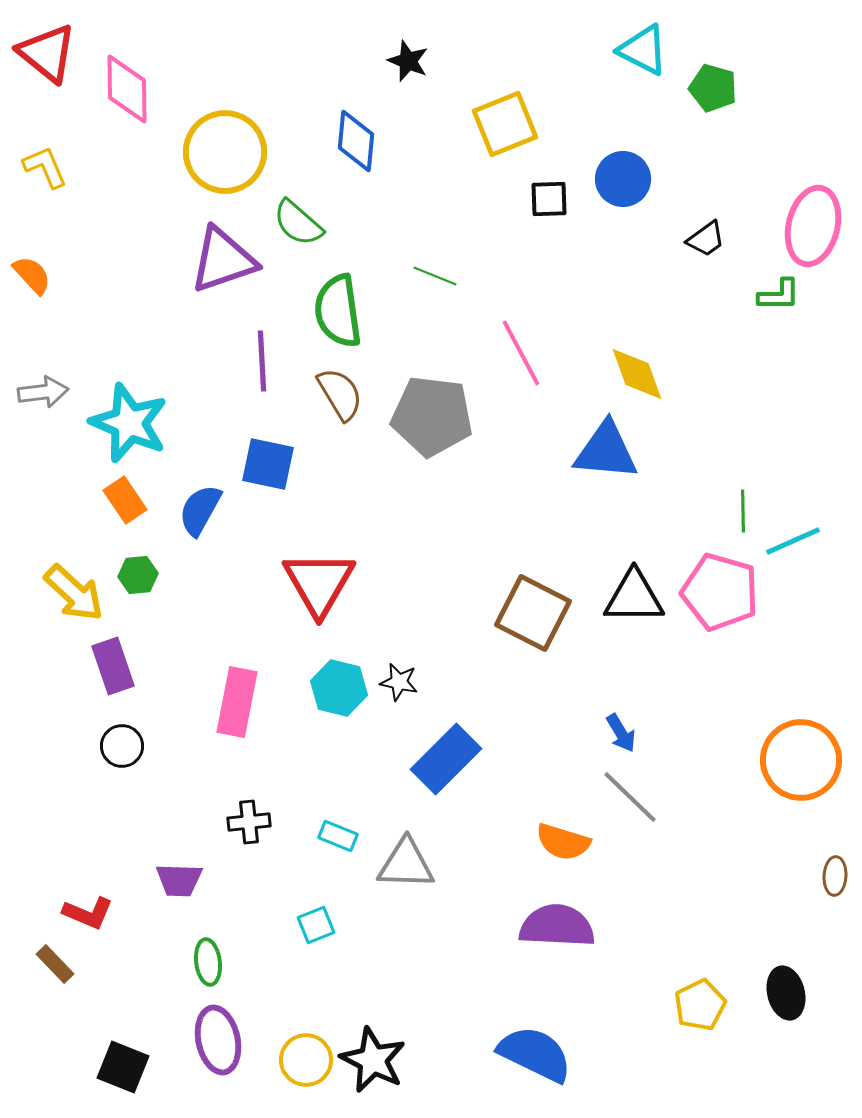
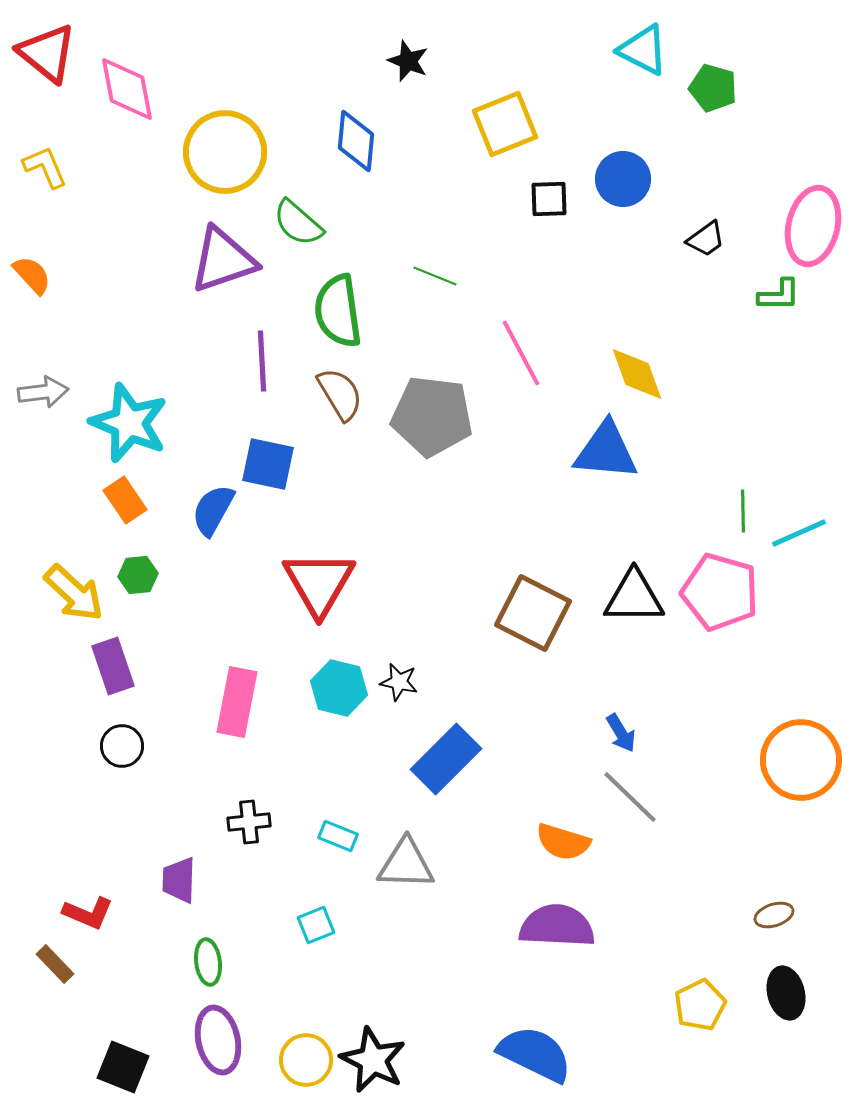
pink diamond at (127, 89): rotated 10 degrees counterclockwise
blue semicircle at (200, 510): moved 13 px right
cyan line at (793, 541): moved 6 px right, 8 px up
brown ellipse at (835, 876): moved 61 px left, 39 px down; rotated 69 degrees clockwise
purple trapezoid at (179, 880): rotated 90 degrees clockwise
